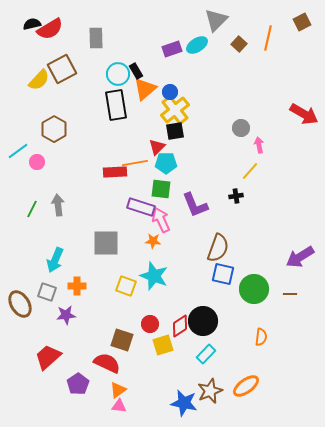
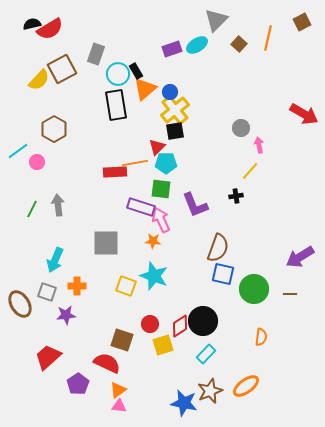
gray rectangle at (96, 38): moved 16 px down; rotated 20 degrees clockwise
